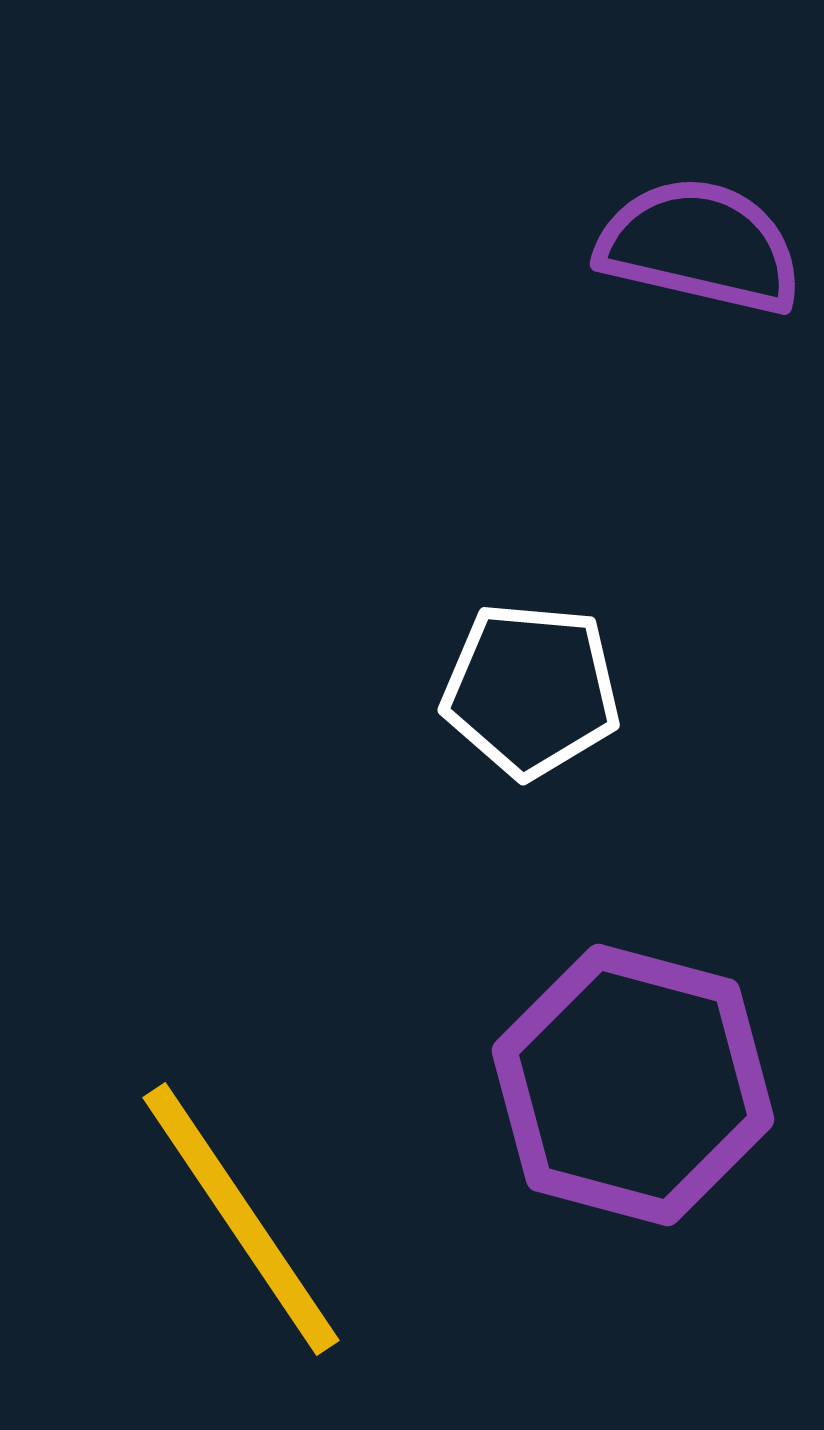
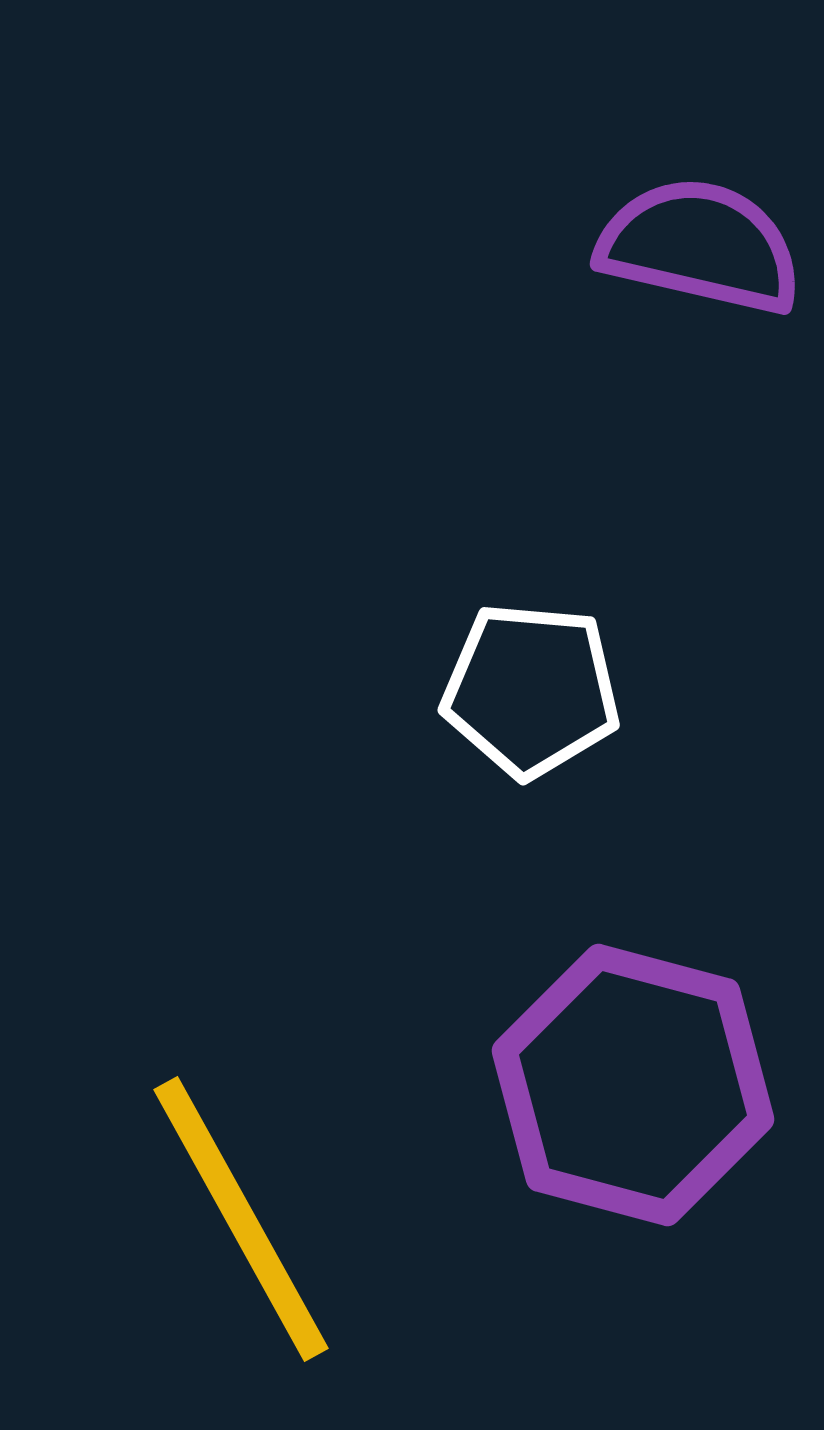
yellow line: rotated 5 degrees clockwise
